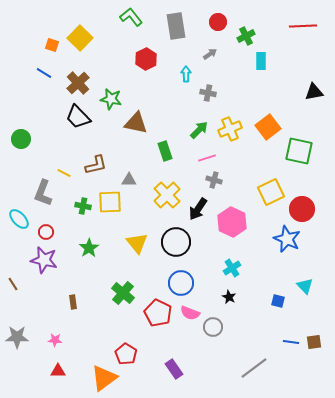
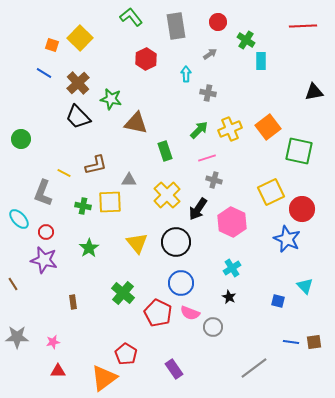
green cross at (246, 36): moved 4 px down; rotated 30 degrees counterclockwise
pink star at (55, 340): moved 2 px left, 2 px down; rotated 16 degrees counterclockwise
